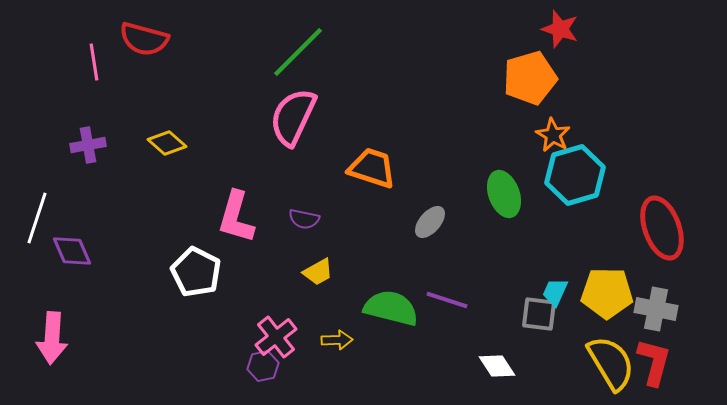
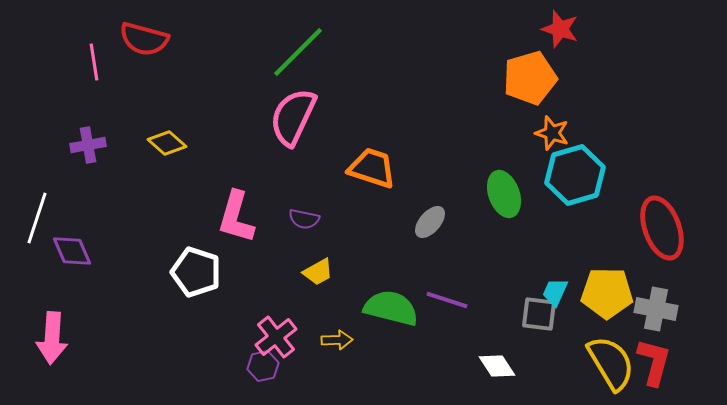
orange star: moved 1 px left, 2 px up; rotated 12 degrees counterclockwise
white pentagon: rotated 9 degrees counterclockwise
